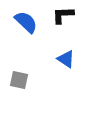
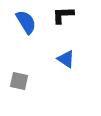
blue semicircle: rotated 15 degrees clockwise
gray square: moved 1 px down
